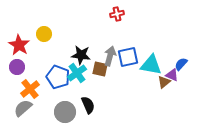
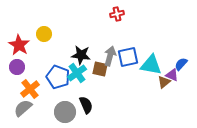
black semicircle: moved 2 px left
